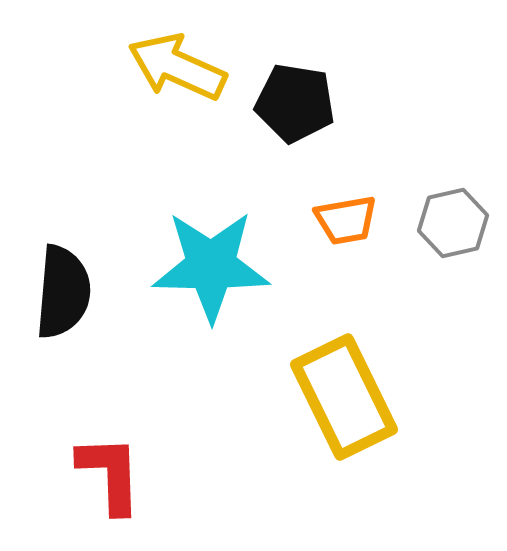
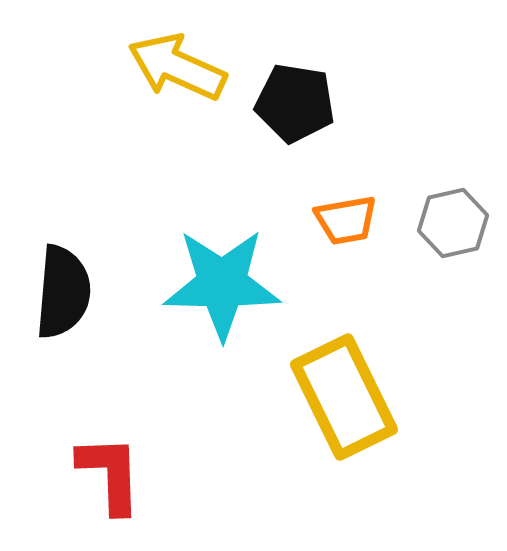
cyan star: moved 11 px right, 18 px down
